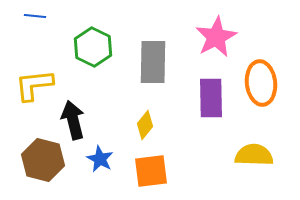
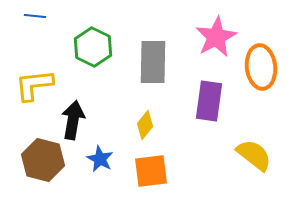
orange ellipse: moved 16 px up
purple rectangle: moved 2 px left, 3 px down; rotated 9 degrees clockwise
black arrow: rotated 24 degrees clockwise
yellow semicircle: rotated 36 degrees clockwise
